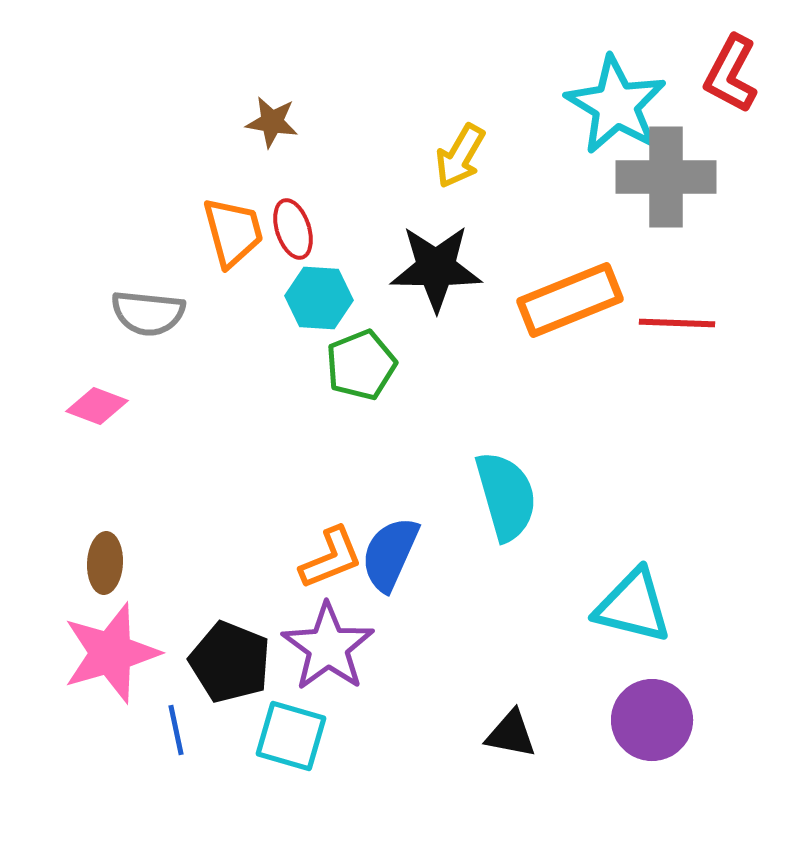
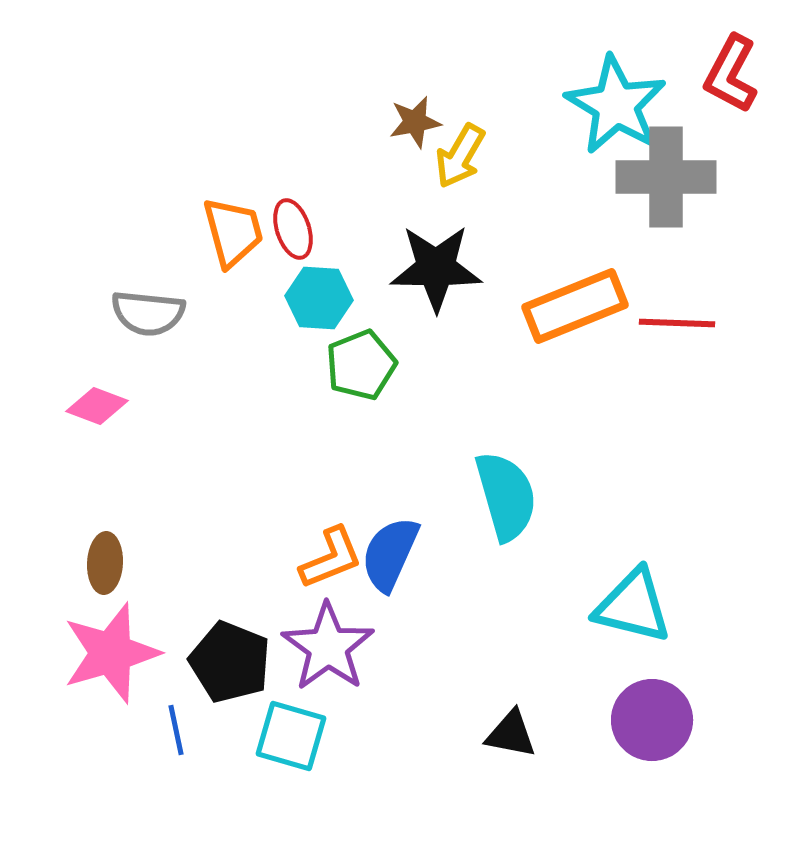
brown star: moved 143 px right; rotated 20 degrees counterclockwise
orange rectangle: moved 5 px right, 6 px down
